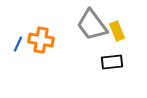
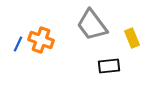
yellow rectangle: moved 15 px right, 7 px down
orange cross: rotated 10 degrees clockwise
black rectangle: moved 3 px left, 4 px down
